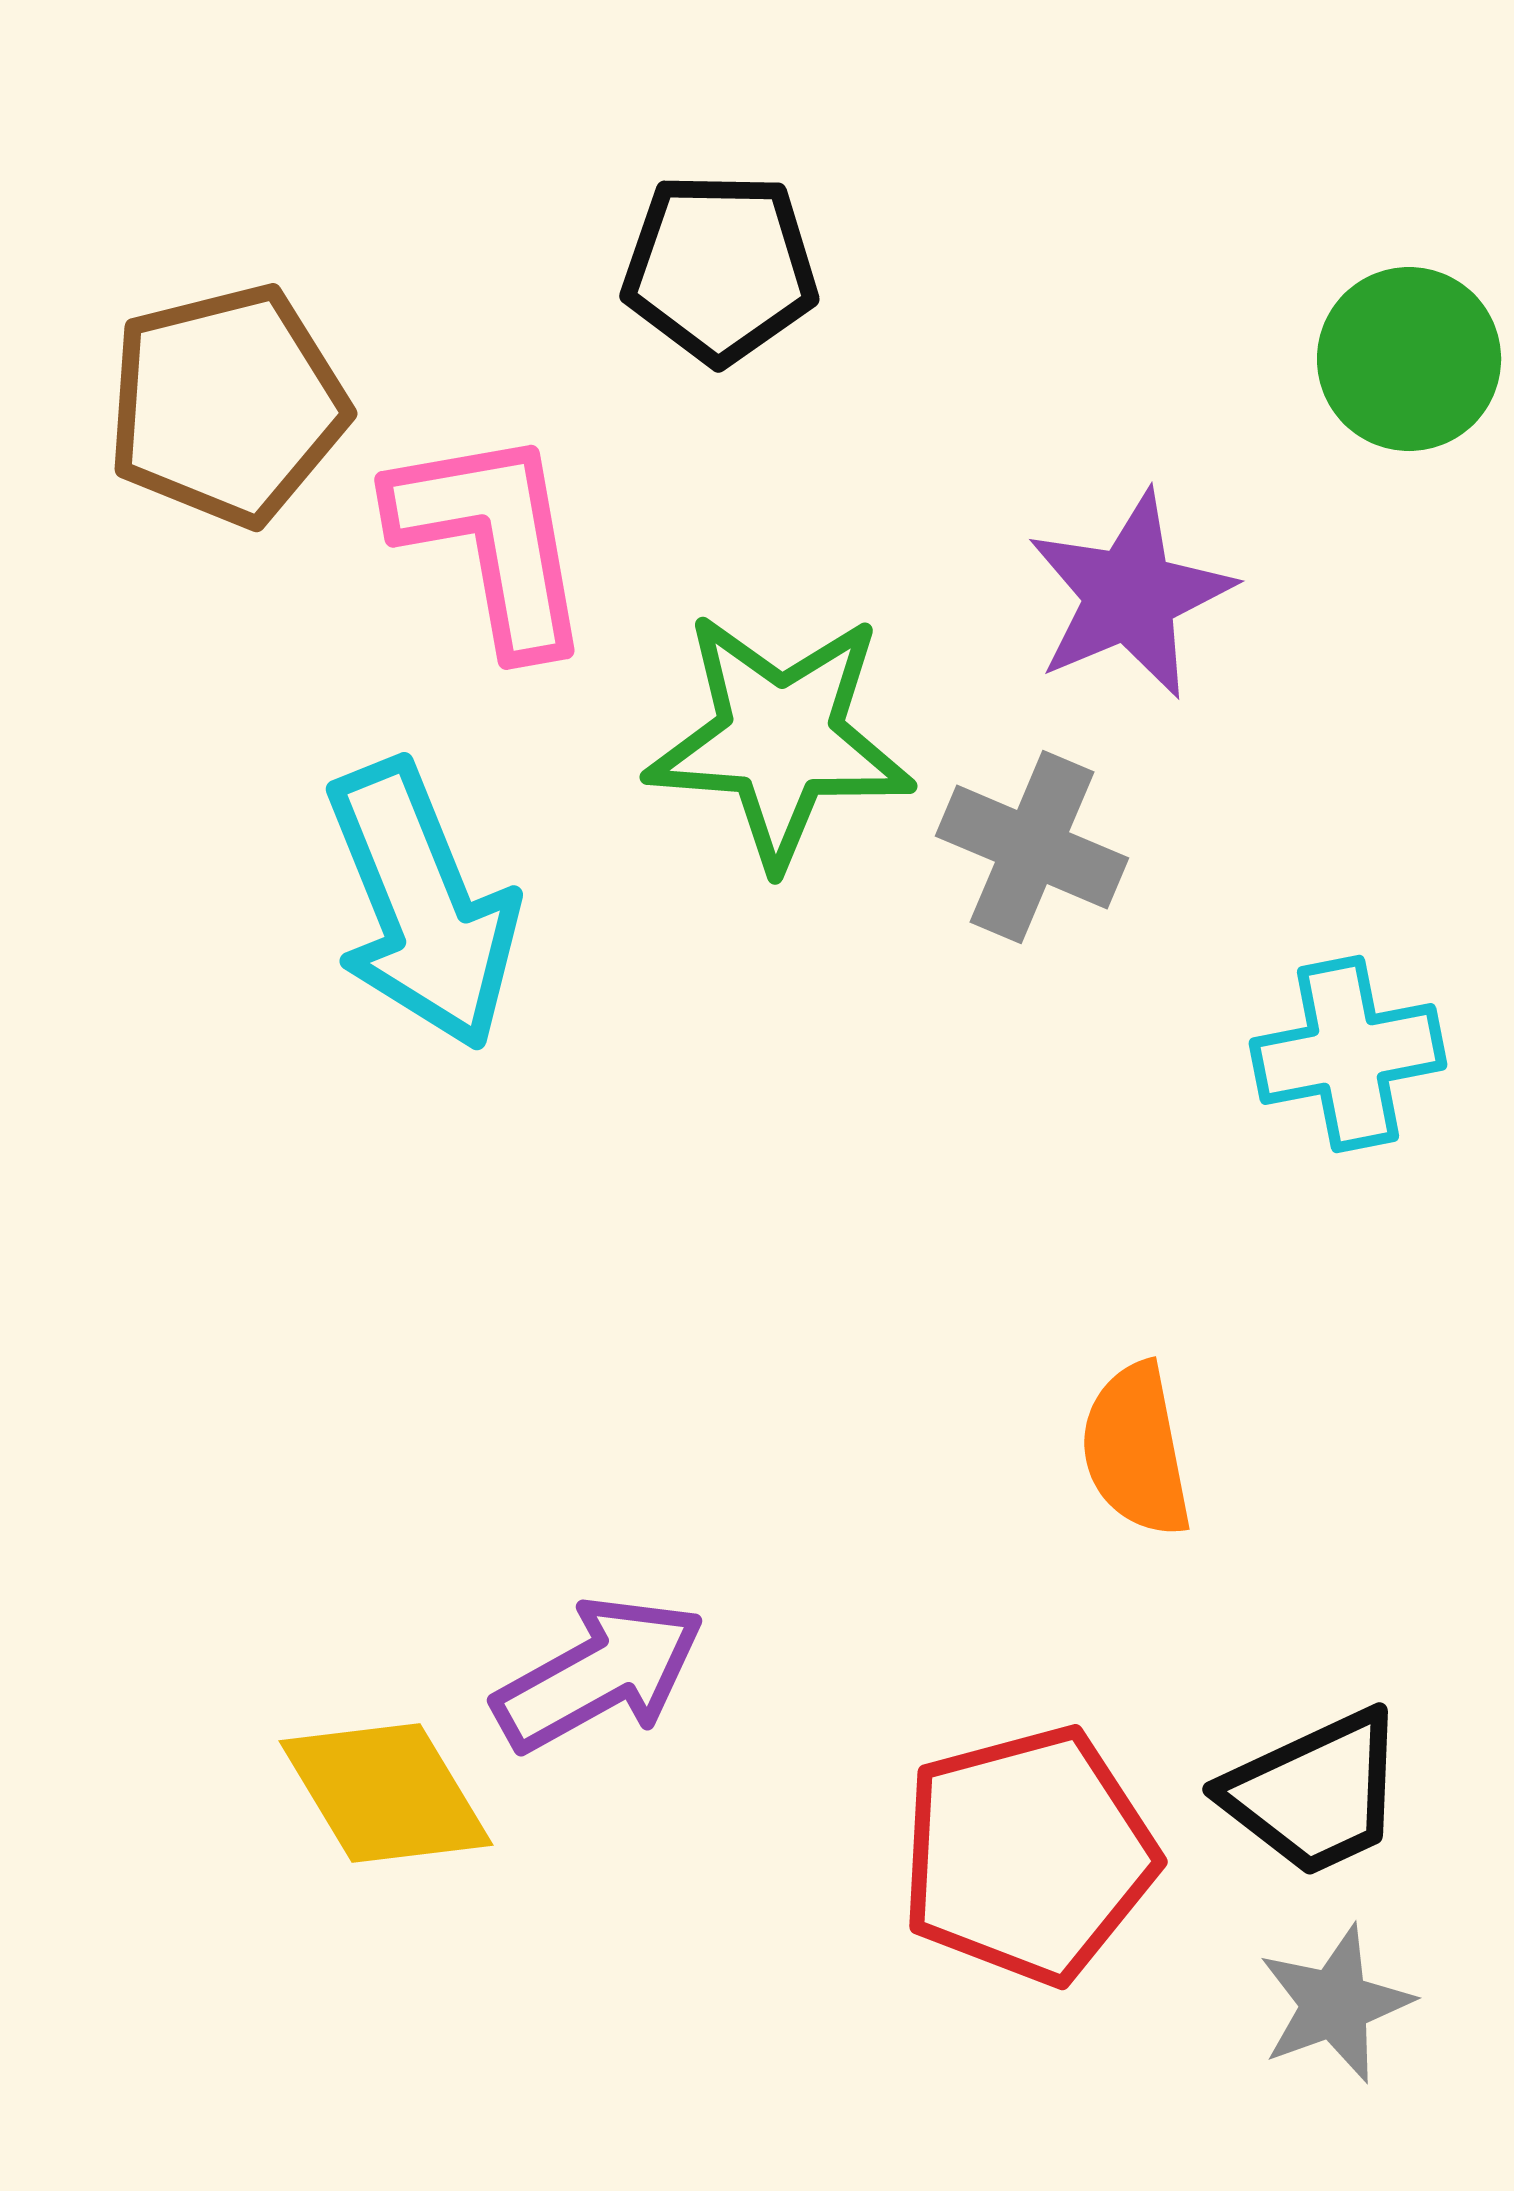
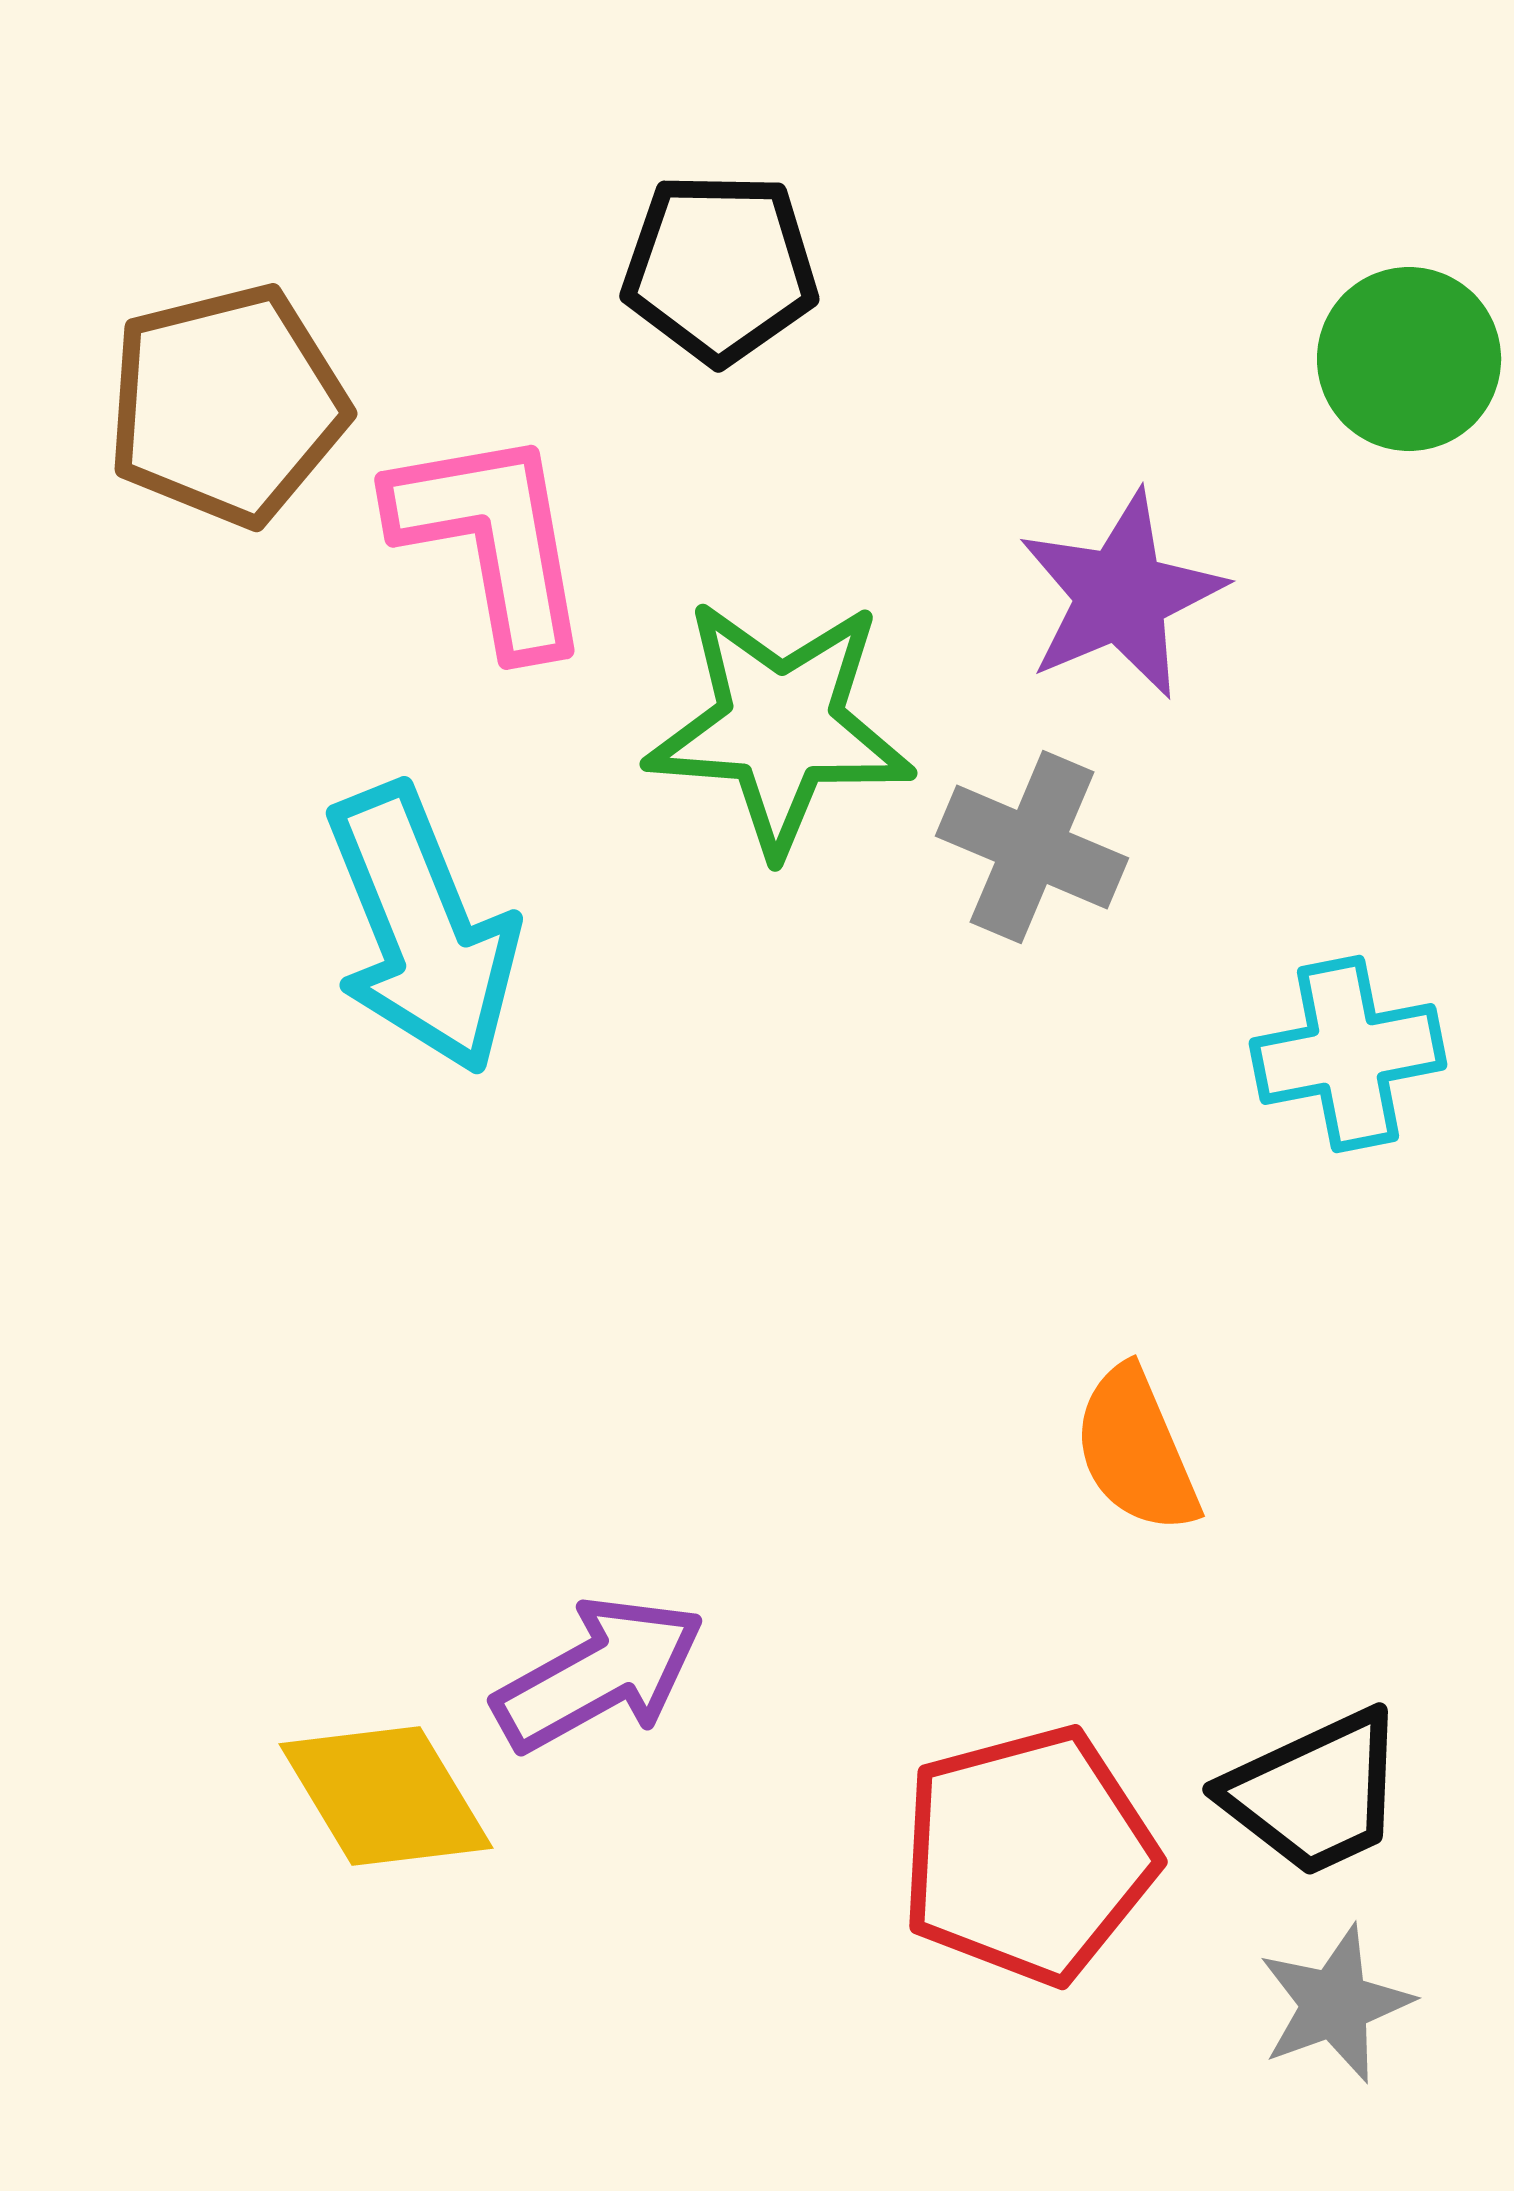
purple star: moved 9 px left
green star: moved 13 px up
cyan arrow: moved 24 px down
orange semicircle: rotated 12 degrees counterclockwise
yellow diamond: moved 3 px down
